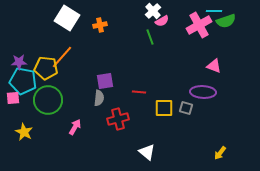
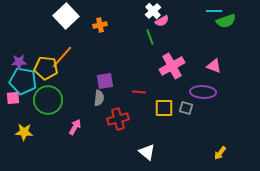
white square: moved 1 px left, 2 px up; rotated 15 degrees clockwise
pink cross: moved 27 px left, 41 px down
yellow star: rotated 24 degrees counterclockwise
